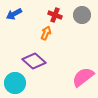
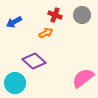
blue arrow: moved 8 px down
orange arrow: rotated 40 degrees clockwise
pink semicircle: moved 1 px down
